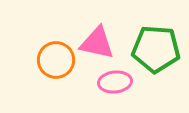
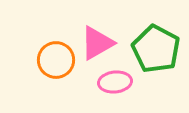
pink triangle: rotated 42 degrees counterclockwise
green pentagon: rotated 24 degrees clockwise
